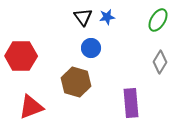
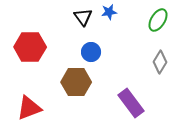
blue star: moved 2 px right, 5 px up
blue circle: moved 4 px down
red hexagon: moved 9 px right, 9 px up
brown hexagon: rotated 16 degrees counterclockwise
purple rectangle: rotated 32 degrees counterclockwise
red triangle: moved 2 px left, 1 px down
